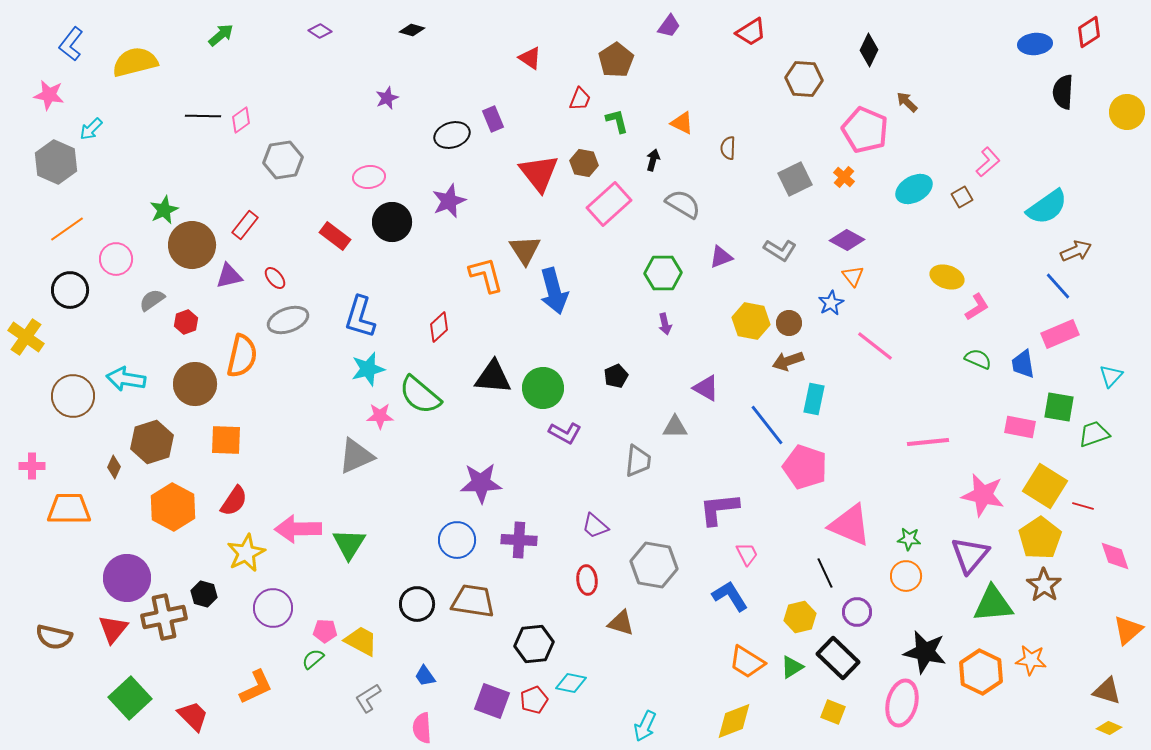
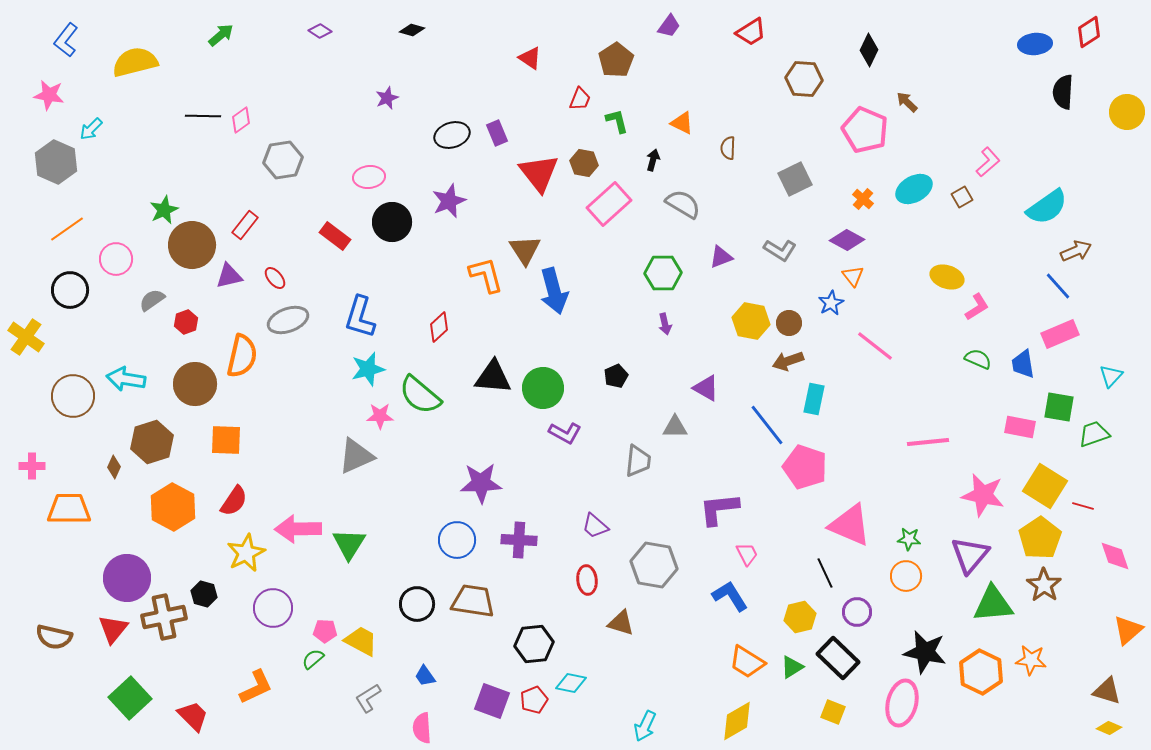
blue L-shape at (71, 44): moved 5 px left, 4 px up
purple rectangle at (493, 119): moved 4 px right, 14 px down
orange cross at (844, 177): moved 19 px right, 22 px down
yellow diamond at (734, 721): moved 3 px right; rotated 9 degrees counterclockwise
